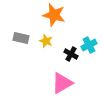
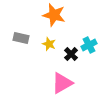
yellow star: moved 3 px right, 3 px down
black cross: rotated 16 degrees clockwise
